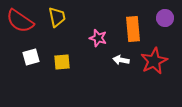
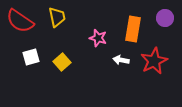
orange rectangle: rotated 15 degrees clockwise
yellow square: rotated 36 degrees counterclockwise
